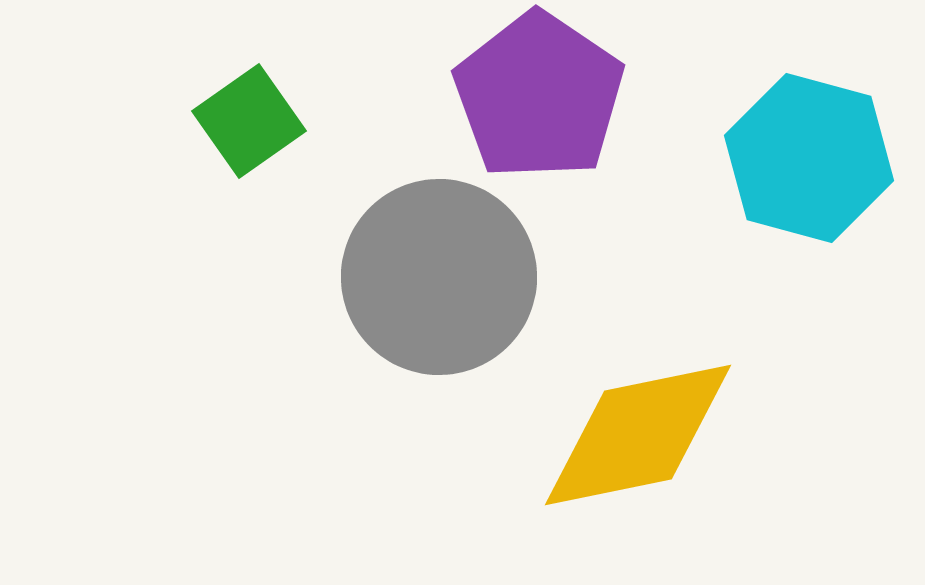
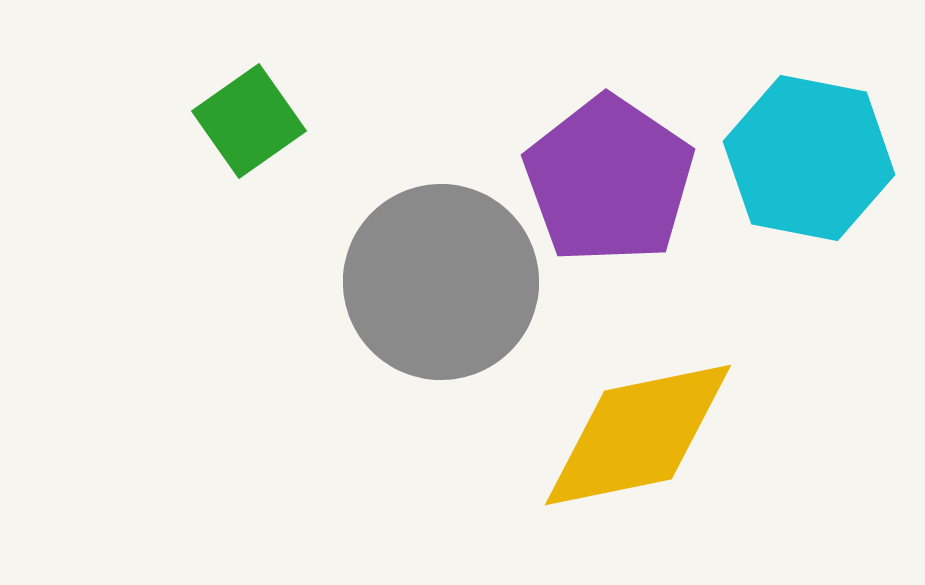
purple pentagon: moved 70 px right, 84 px down
cyan hexagon: rotated 4 degrees counterclockwise
gray circle: moved 2 px right, 5 px down
